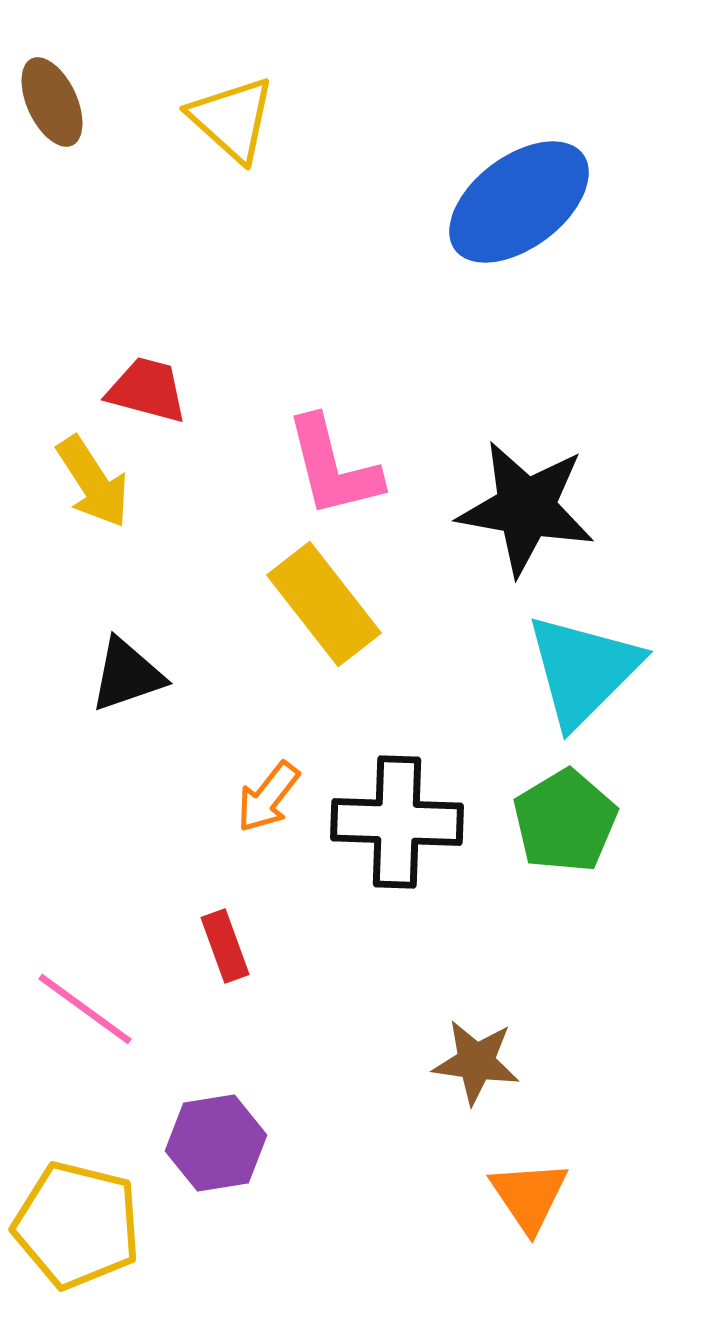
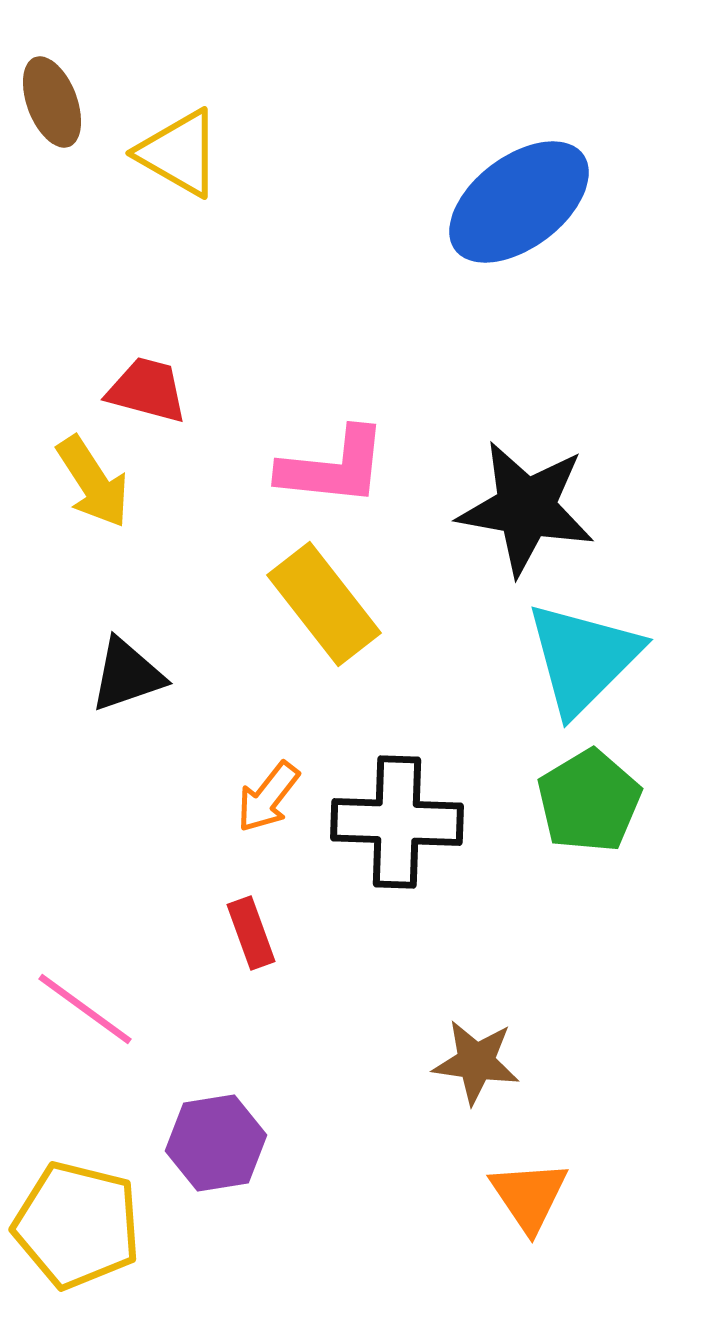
brown ellipse: rotated 4 degrees clockwise
yellow triangle: moved 53 px left, 34 px down; rotated 12 degrees counterclockwise
pink L-shape: rotated 70 degrees counterclockwise
cyan triangle: moved 12 px up
green pentagon: moved 24 px right, 20 px up
red rectangle: moved 26 px right, 13 px up
